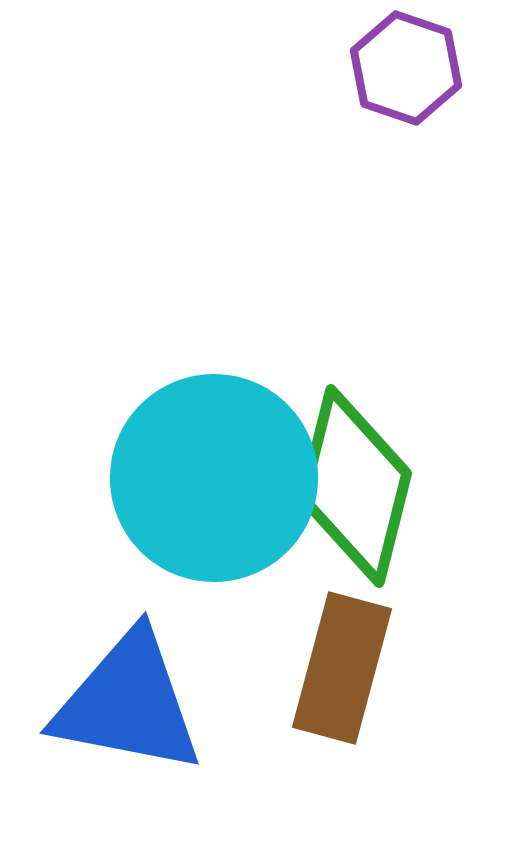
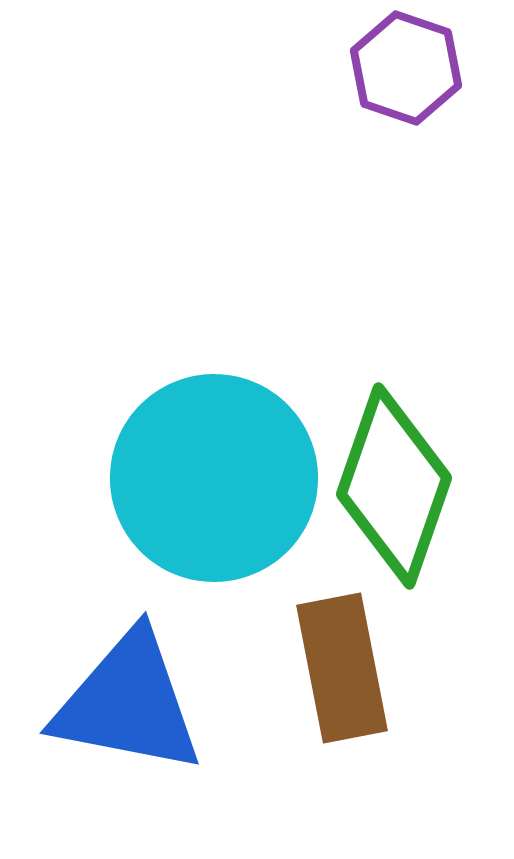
green diamond: moved 39 px right; rotated 5 degrees clockwise
brown rectangle: rotated 26 degrees counterclockwise
